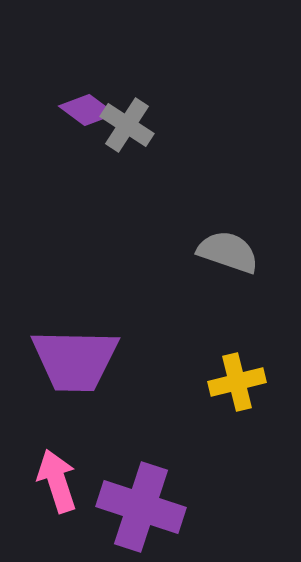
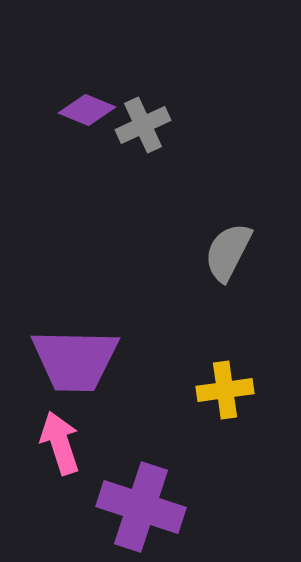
purple diamond: rotated 14 degrees counterclockwise
gray cross: moved 16 px right; rotated 32 degrees clockwise
gray semicircle: rotated 82 degrees counterclockwise
yellow cross: moved 12 px left, 8 px down; rotated 6 degrees clockwise
pink arrow: moved 3 px right, 38 px up
